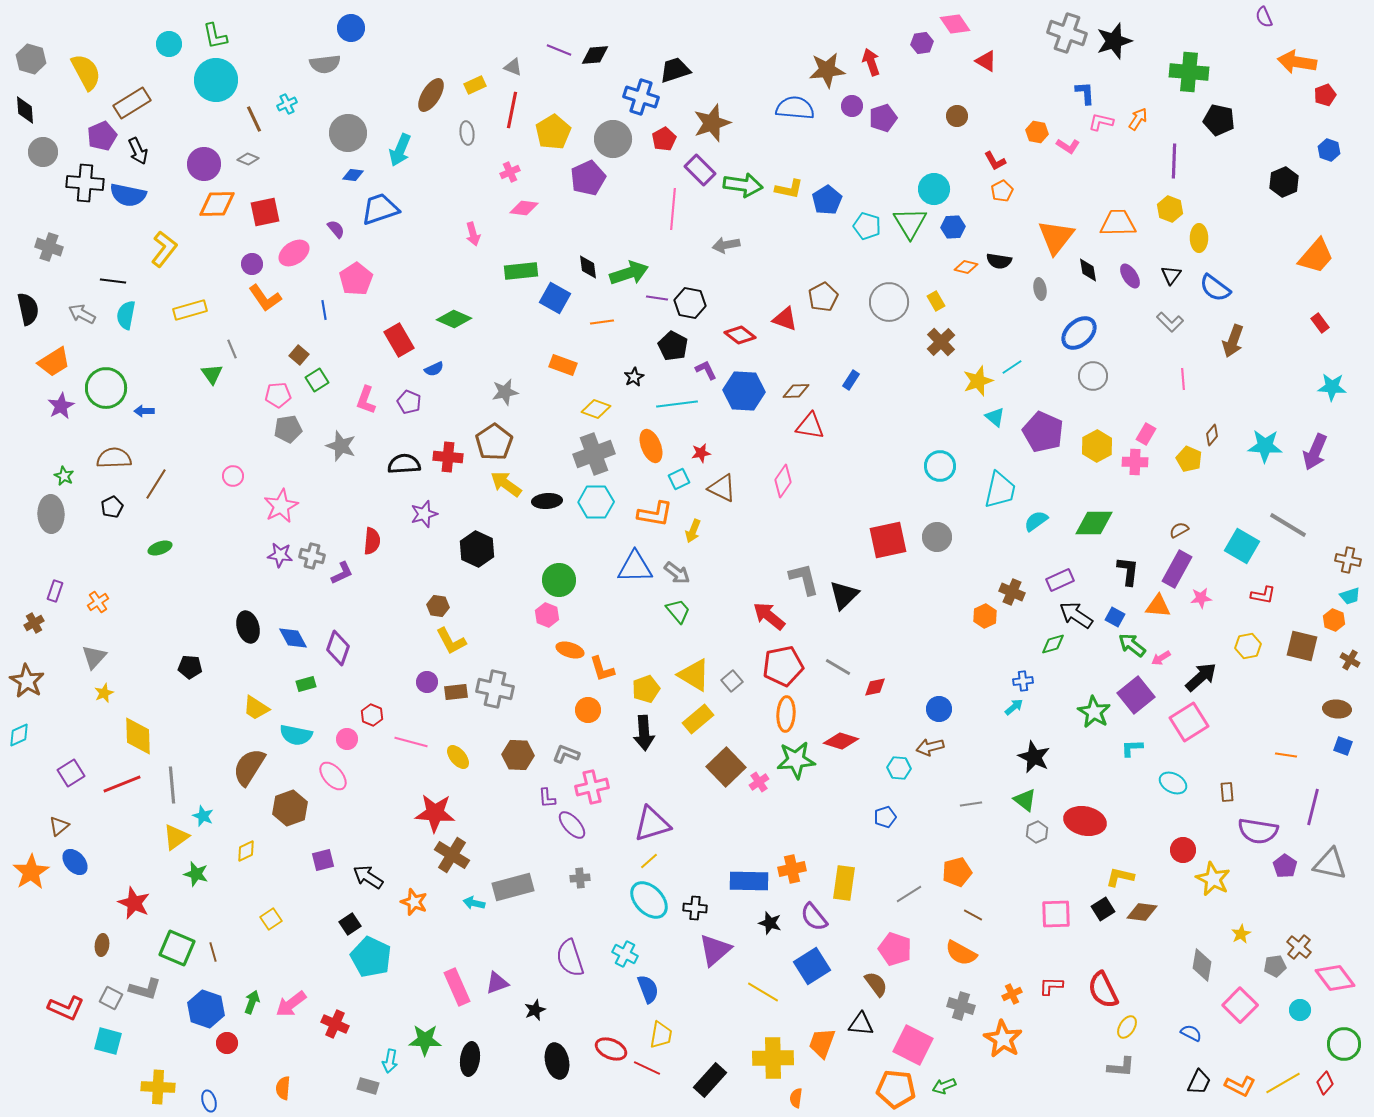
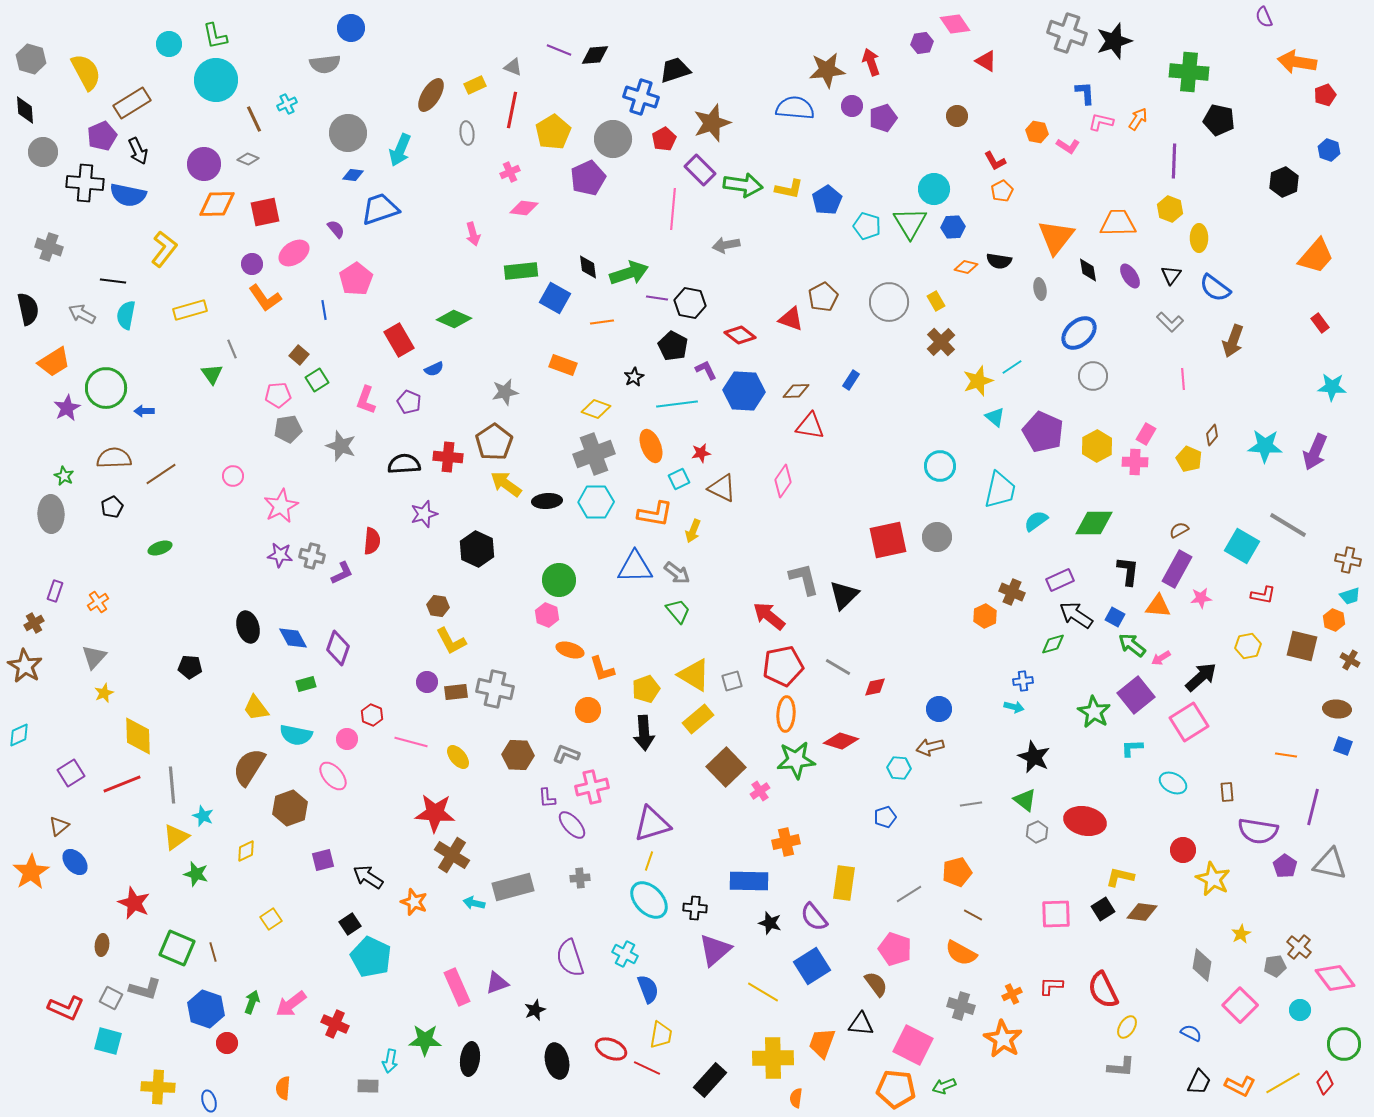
red triangle at (785, 319): moved 6 px right
purple star at (61, 406): moved 6 px right, 2 px down
brown line at (156, 484): moved 5 px right, 10 px up; rotated 24 degrees clockwise
brown star at (27, 681): moved 2 px left, 15 px up
gray square at (732, 681): rotated 25 degrees clockwise
cyan arrow at (1014, 707): rotated 54 degrees clockwise
yellow trapezoid at (256, 708): rotated 20 degrees clockwise
pink cross at (759, 782): moved 1 px right, 9 px down
yellow line at (649, 861): rotated 30 degrees counterclockwise
orange cross at (792, 869): moved 6 px left, 27 px up
gray rectangle at (368, 1086): rotated 15 degrees counterclockwise
